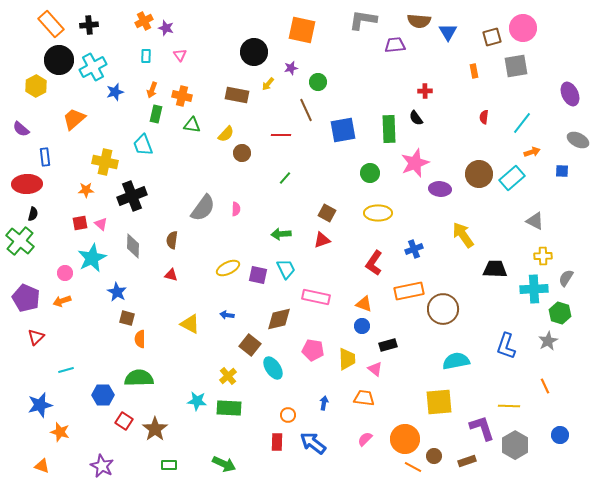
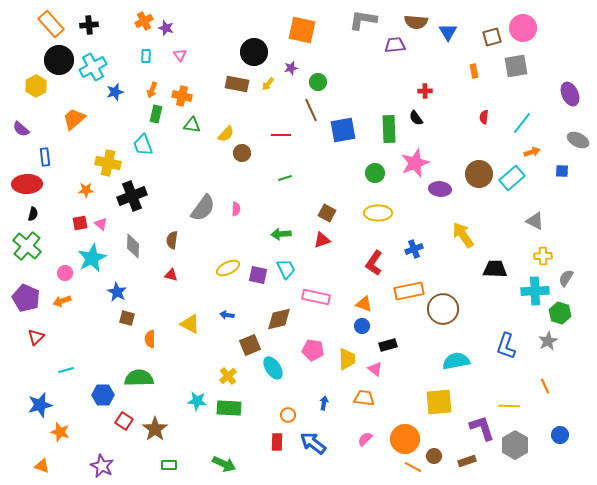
brown semicircle at (419, 21): moved 3 px left, 1 px down
brown rectangle at (237, 95): moved 11 px up
brown line at (306, 110): moved 5 px right
yellow cross at (105, 162): moved 3 px right, 1 px down
green circle at (370, 173): moved 5 px right
green line at (285, 178): rotated 32 degrees clockwise
green cross at (20, 241): moved 7 px right, 5 px down
cyan cross at (534, 289): moved 1 px right, 2 px down
orange semicircle at (140, 339): moved 10 px right
brown square at (250, 345): rotated 30 degrees clockwise
